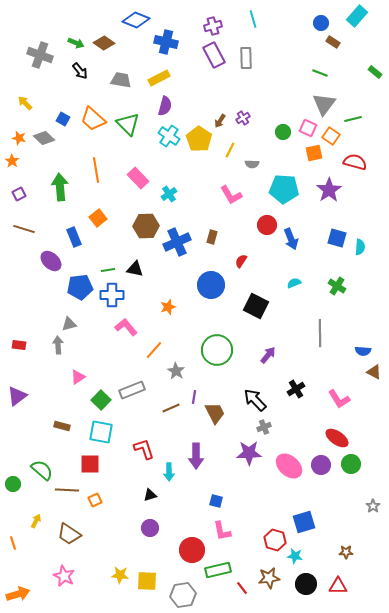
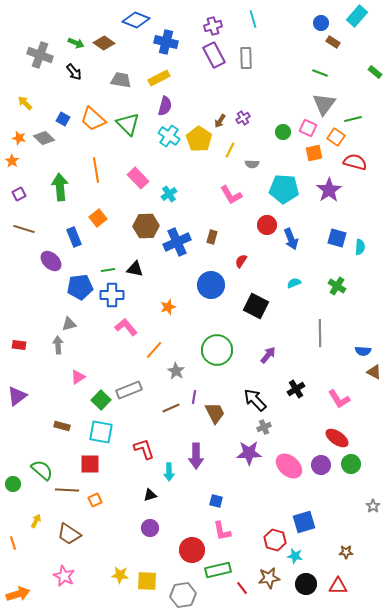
black arrow at (80, 71): moved 6 px left, 1 px down
orange square at (331, 136): moved 5 px right, 1 px down
gray rectangle at (132, 390): moved 3 px left
